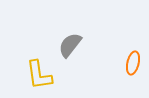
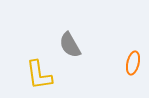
gray semicircle: rotated 68 degrees counterclockwise
